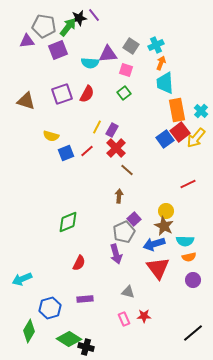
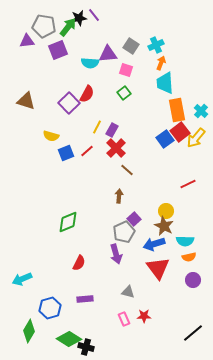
purple square at (62, 94): moved 7 px right, 9 px down; rotated 25 degrees counterclockwise
